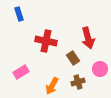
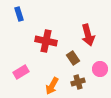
red arrow: moved 3 px up
